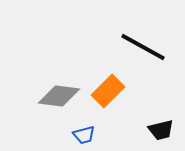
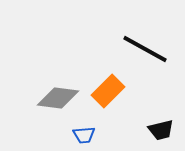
black line: moved 2 px right, 2 px down
gray diamond: moved 1 px left, 2 px down
blue trapezoid: rotated 10 degrees clockwise
